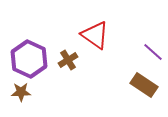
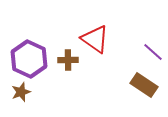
red triangle: moved 4 px down
brown cross: rotated 30 degrees clockwise
brown star: rotated 18 degrees counterclockwise
